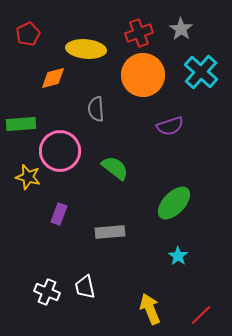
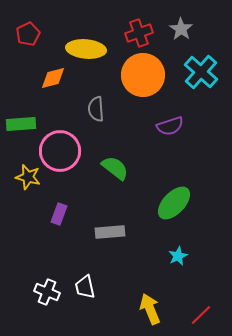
cyan star: rotated 12 degrees clockwise
